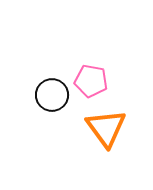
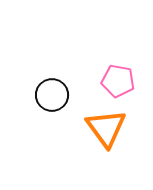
pink pentagon: moved 27 px right
